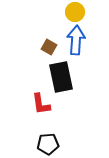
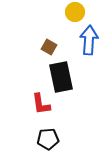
blue arrow: moved 13 px right
black pentagon: moved 5 px up
